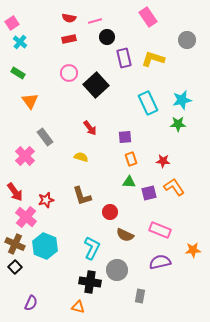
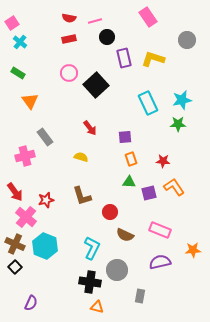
pink cross at (25, 156): rotated 30 degrees clockwise
orange triangle at (78, 307): moved 19 px right
